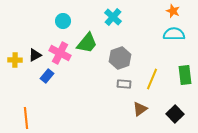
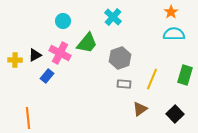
orange star: moved 2 px left, 1 px down; rotated 16 degrees clockwise
green rectangle: rotated 24 degrees clockwise
orange line: moved 2 px right
